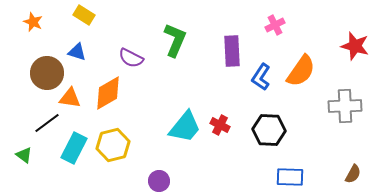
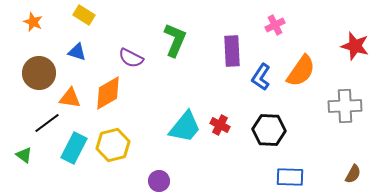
brown circle: moved 8 px left
